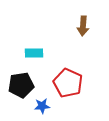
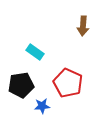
cyan rectangle: moved 1 px right, 1 px up; rotated 36 degrees clockwise
